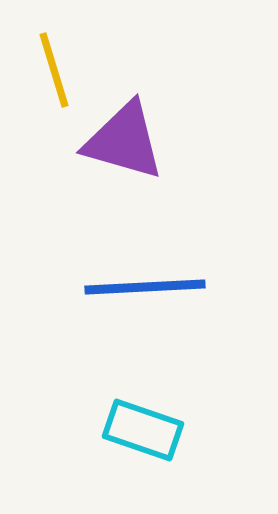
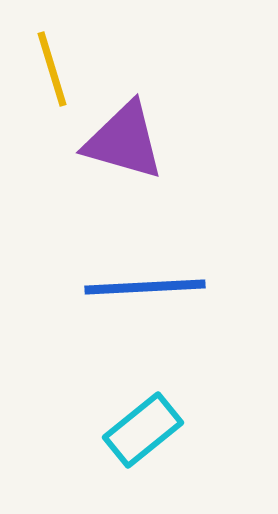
yellow line: moved 2 px left, 1 px up
cyan rectangle: rotated 58 degrees counterclockwise
